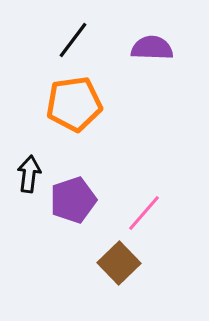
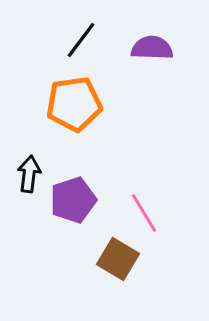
black line: moved 8 px right
pink line: rotated 72 degrees counterclockwise
brown square: moved 1 px left, 4 px up; rotated 15 degrees counterclockwise
